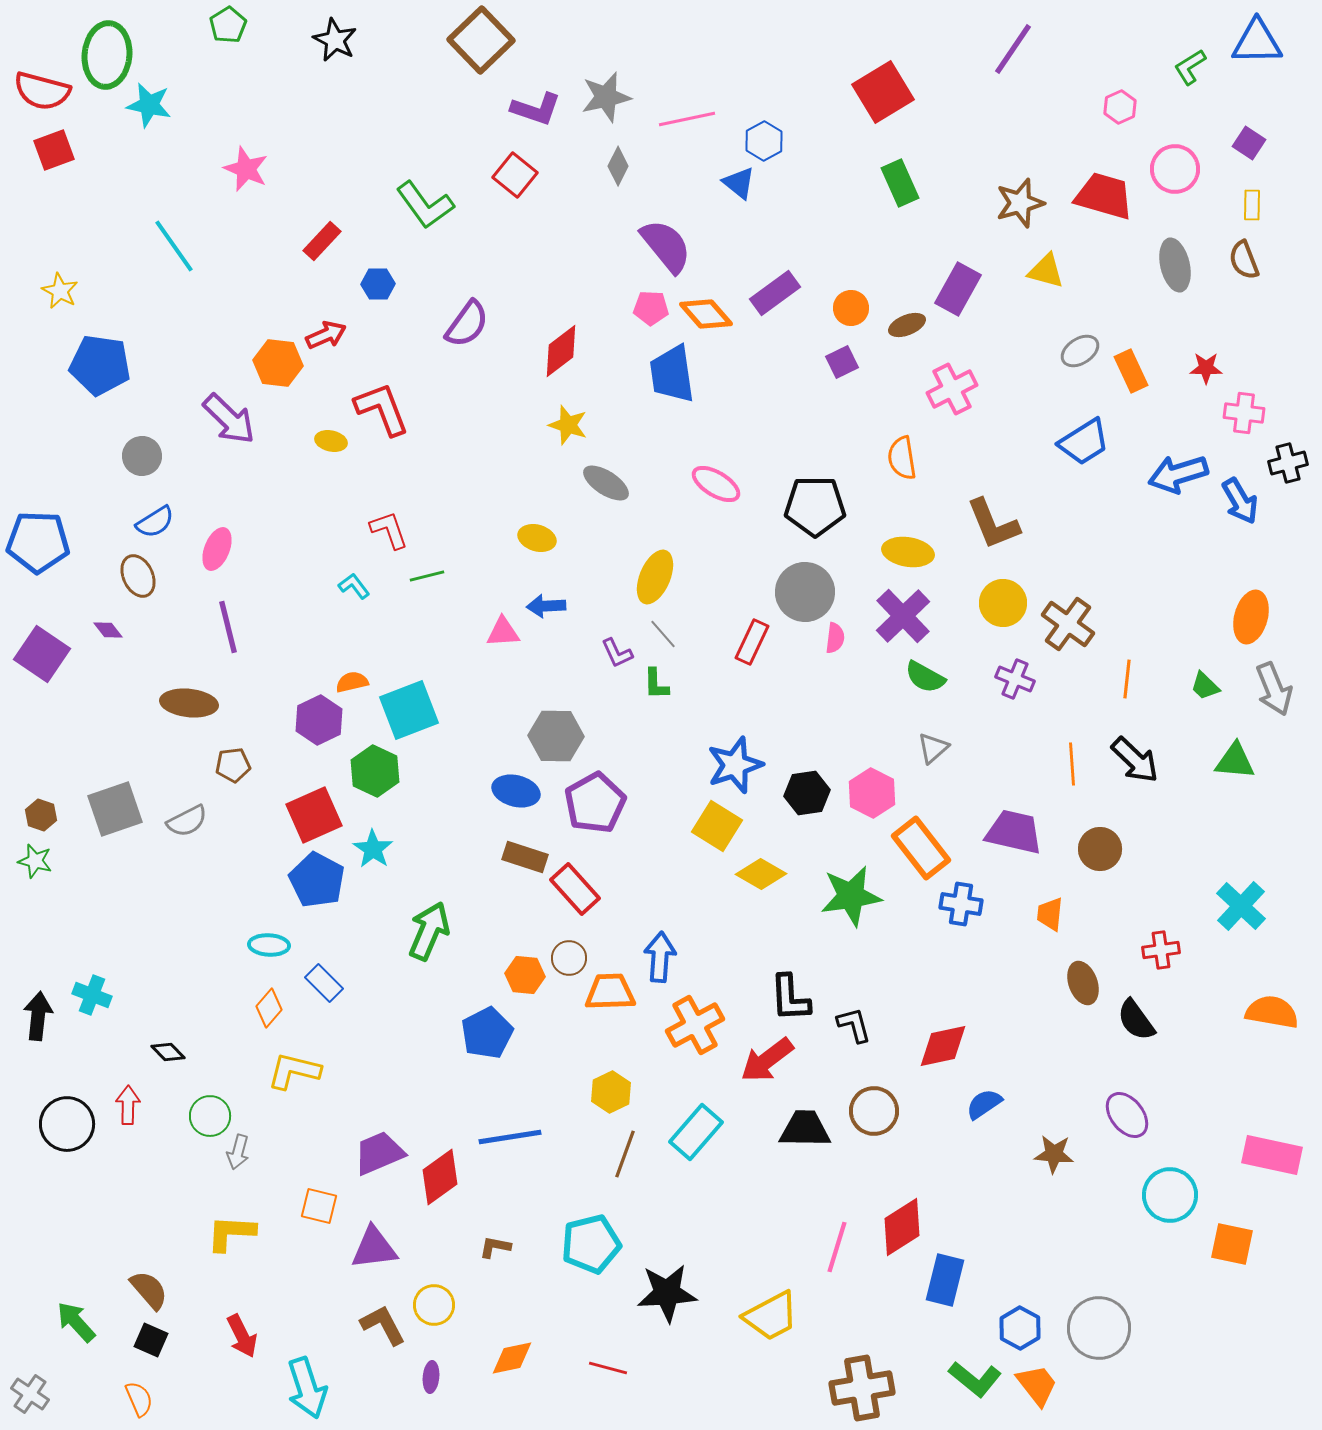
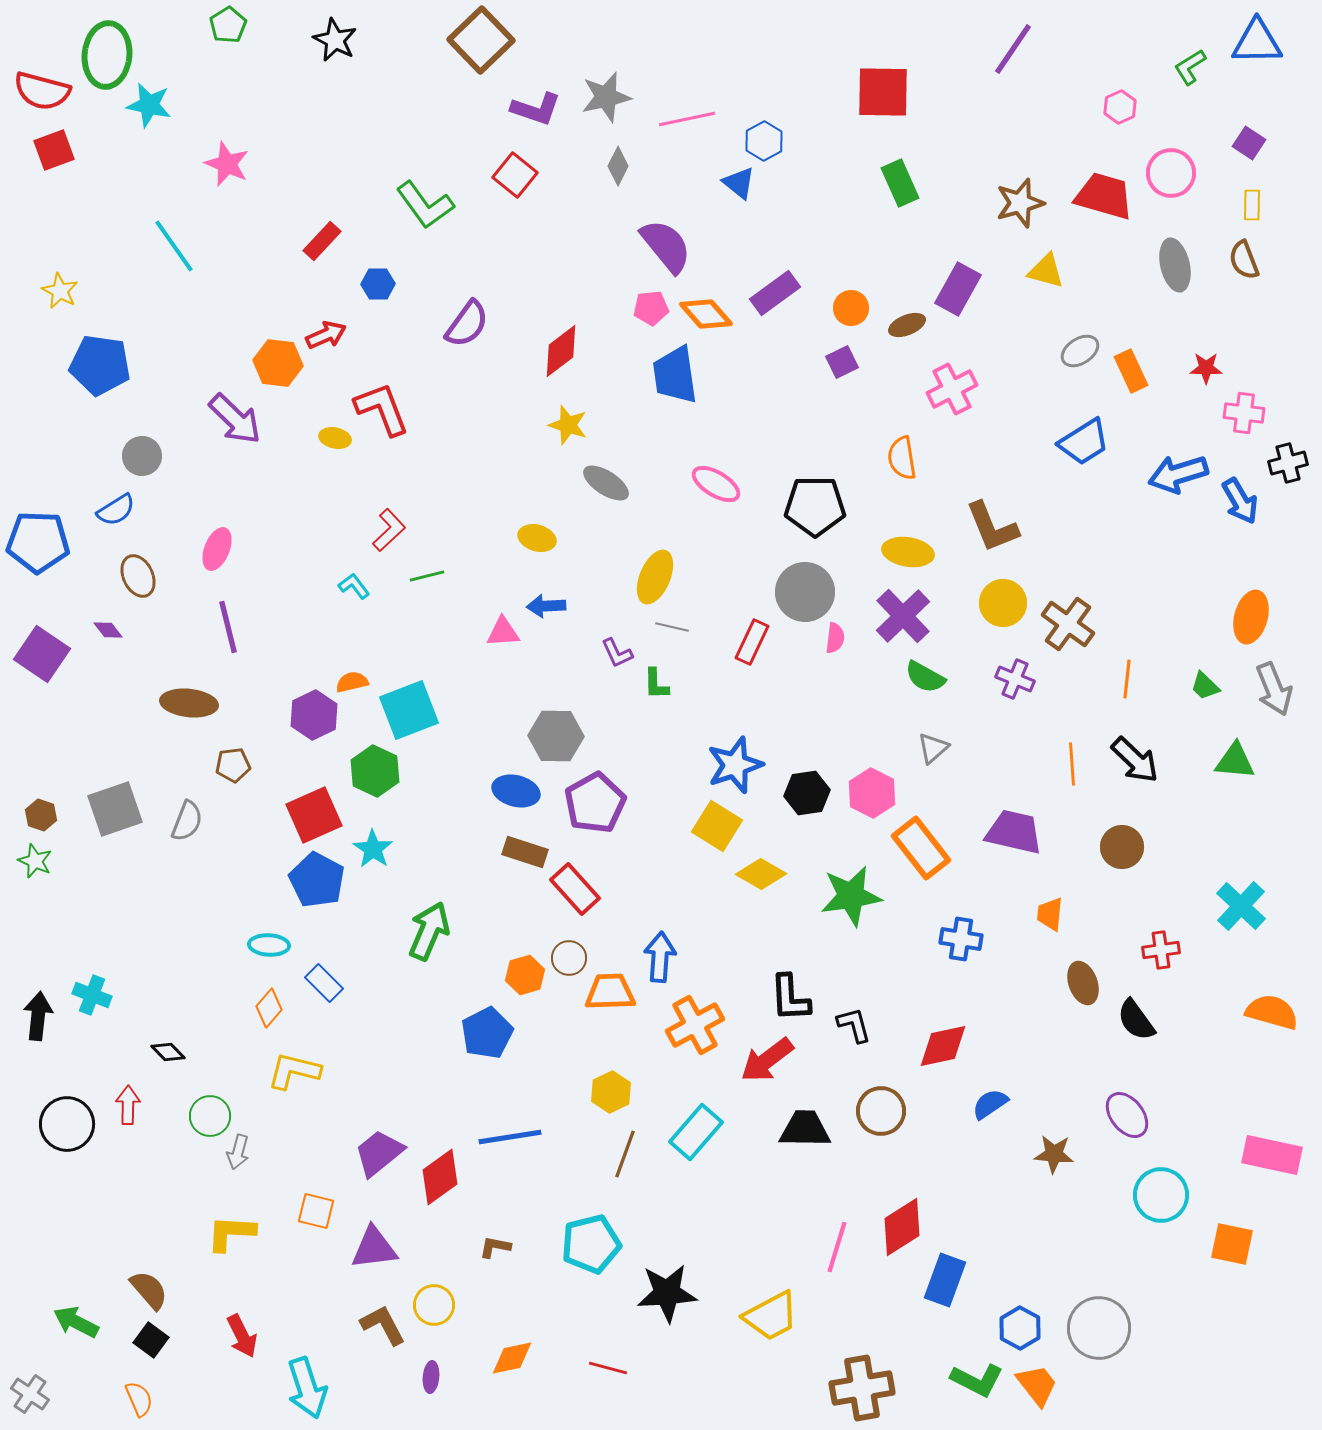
red square at (883, 92): rotated 32 degrees clockwise
pink star at (246, 169): moved 19 px left, 5 px up
pink circle at (1175, 169): moved 4 px left, 4 px down
pink pentagon at (651, 308): rotated 8 degrees counterclockwise
blue trapezoid at (672, 374): moved 3 px right, 1 px down
purple arrow at (229, 419): moved 6 px right
yellow ellipse at (331, 441): moved 4 px right, 3 px up
blue semicircle at (155, 522): moved 39 px left, 12 px up
brown L-shape at (993, 524): moved 1 px left, 3 px down
red L-shape at (389, 530): rotated 66 degrees clockwise
gray line at (663, 634): moved 9 px right, 7 px up; rotated 36 degrees counterclockwise
purple hexagon at (319, 720): moved 5 px left, 5 px up
gray semicircle at (187, 821): rotated 42 degrees counterclockwise
brown circle at (1100, 849): moved 22 px right, 2 px up
brown rectangle at (525, 857): moved 5 px up
green star at (35, 861): rotated 8 degrees clockwise
blue cross at (961, 904): moved 35 px down
orange hexagon at (525, 975): rotated 21 degrees counterclockwise
orange semicircle at (1272, 1012): rotated 6 degrees clockwise
blue semicircle at (984, 1104): moved 6 px right
brown circle at (874, 1111): moved 7 px right
purple trapezoid at (379, 1153): rotated 16 degrees counterclockwise
cyan circle at (1170, 1195): moved 9 px left
orange square at (319, 1206): moved 3 px left, 5 px down
blue rectangle at (945, 1280): rotated 6 degrees clockwise
green arrow at (76, 1322): rotated 21 degrees counterclockwise
black square at (151, 1340): rotated 12 degrees clockwise
green L-shape at (975, 1379): moved 2 px right, 1 px down; rotated 12 degrees counterclockwise
